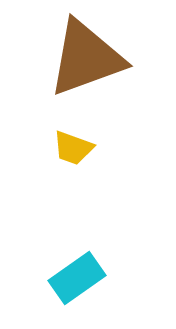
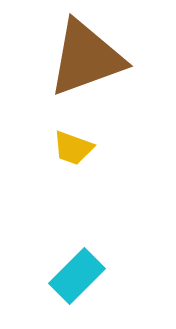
cyan rectangle: moved 2 px up; rotated 10 degrees counterclockwise
